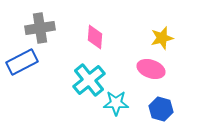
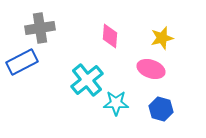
pink diamond: moved 15 px right, 1 px up
cyan cross: moved 2 px left
